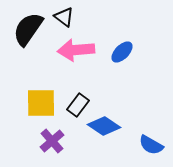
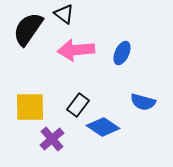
black triangle: moved 3 px up
blue ellipse: moved 1 px down; rotated 20 degrees counterclockwise
yellow square: moved 11 px left, 4 px down
blue diamond: moved 1 px left, 1 px down
purple cross: moved 2 px up
blue semicircle: moved 8 px left, 43 px up; rotated 15 degrees counterclockwise
